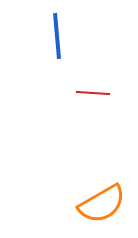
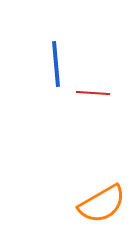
blue line: moved 1 px left, 28 px down
